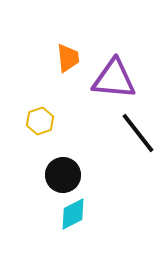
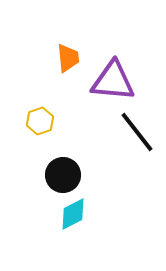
purple triangle: moved 1 px left, 2 px down
black line: moved 1 px left, 1 px up
